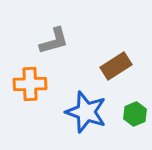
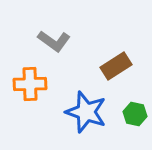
gray L-shape: rotated 52 degrees clockwise
green hexagon: rotated 25 degrees counterclockwise
